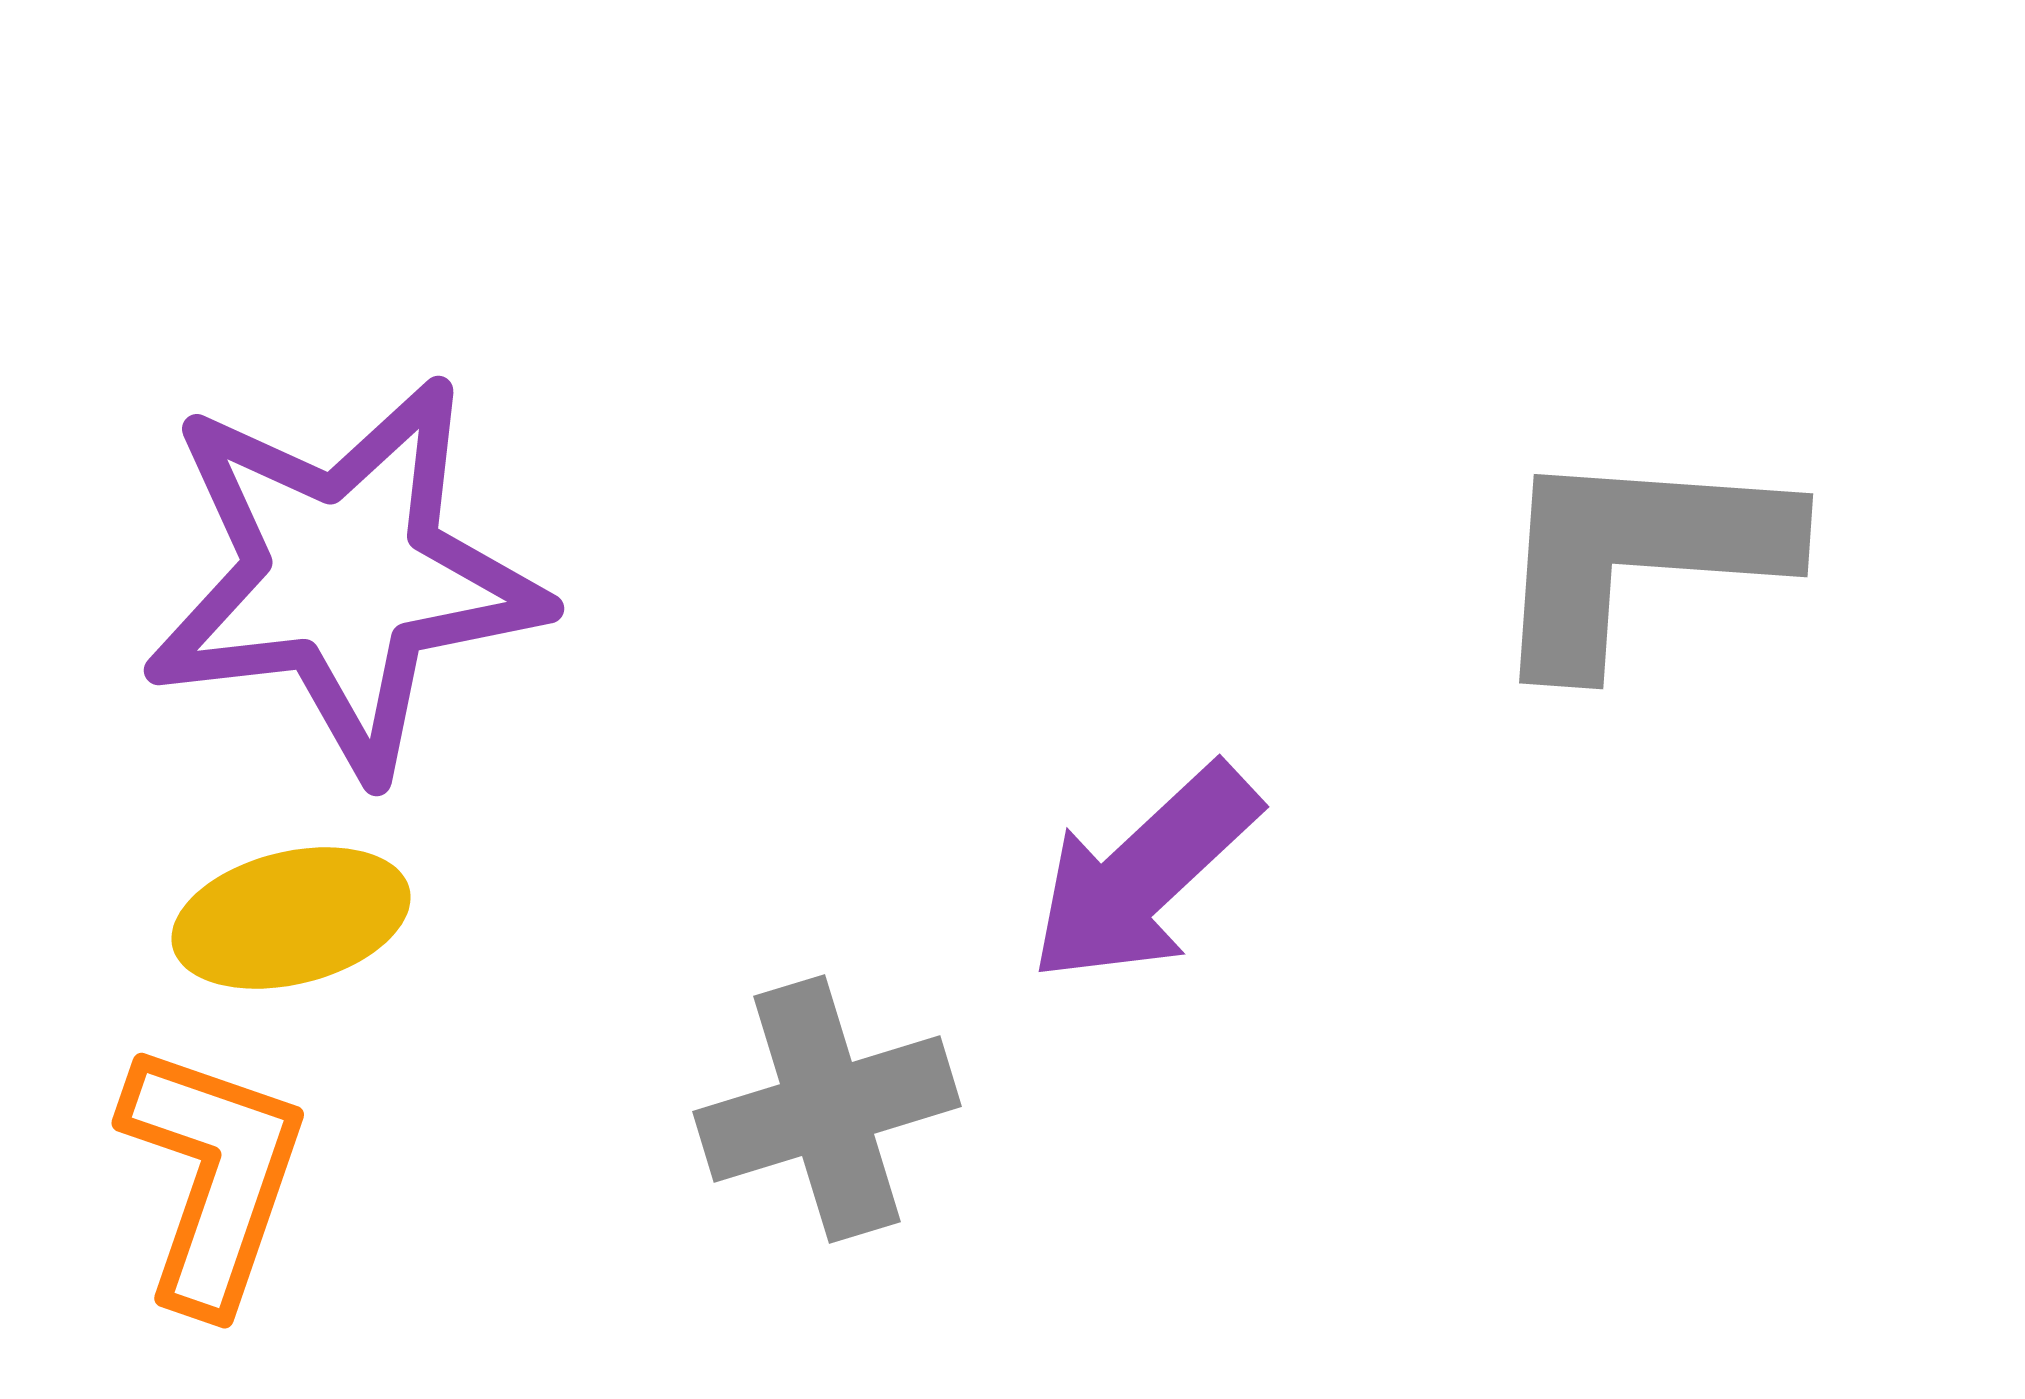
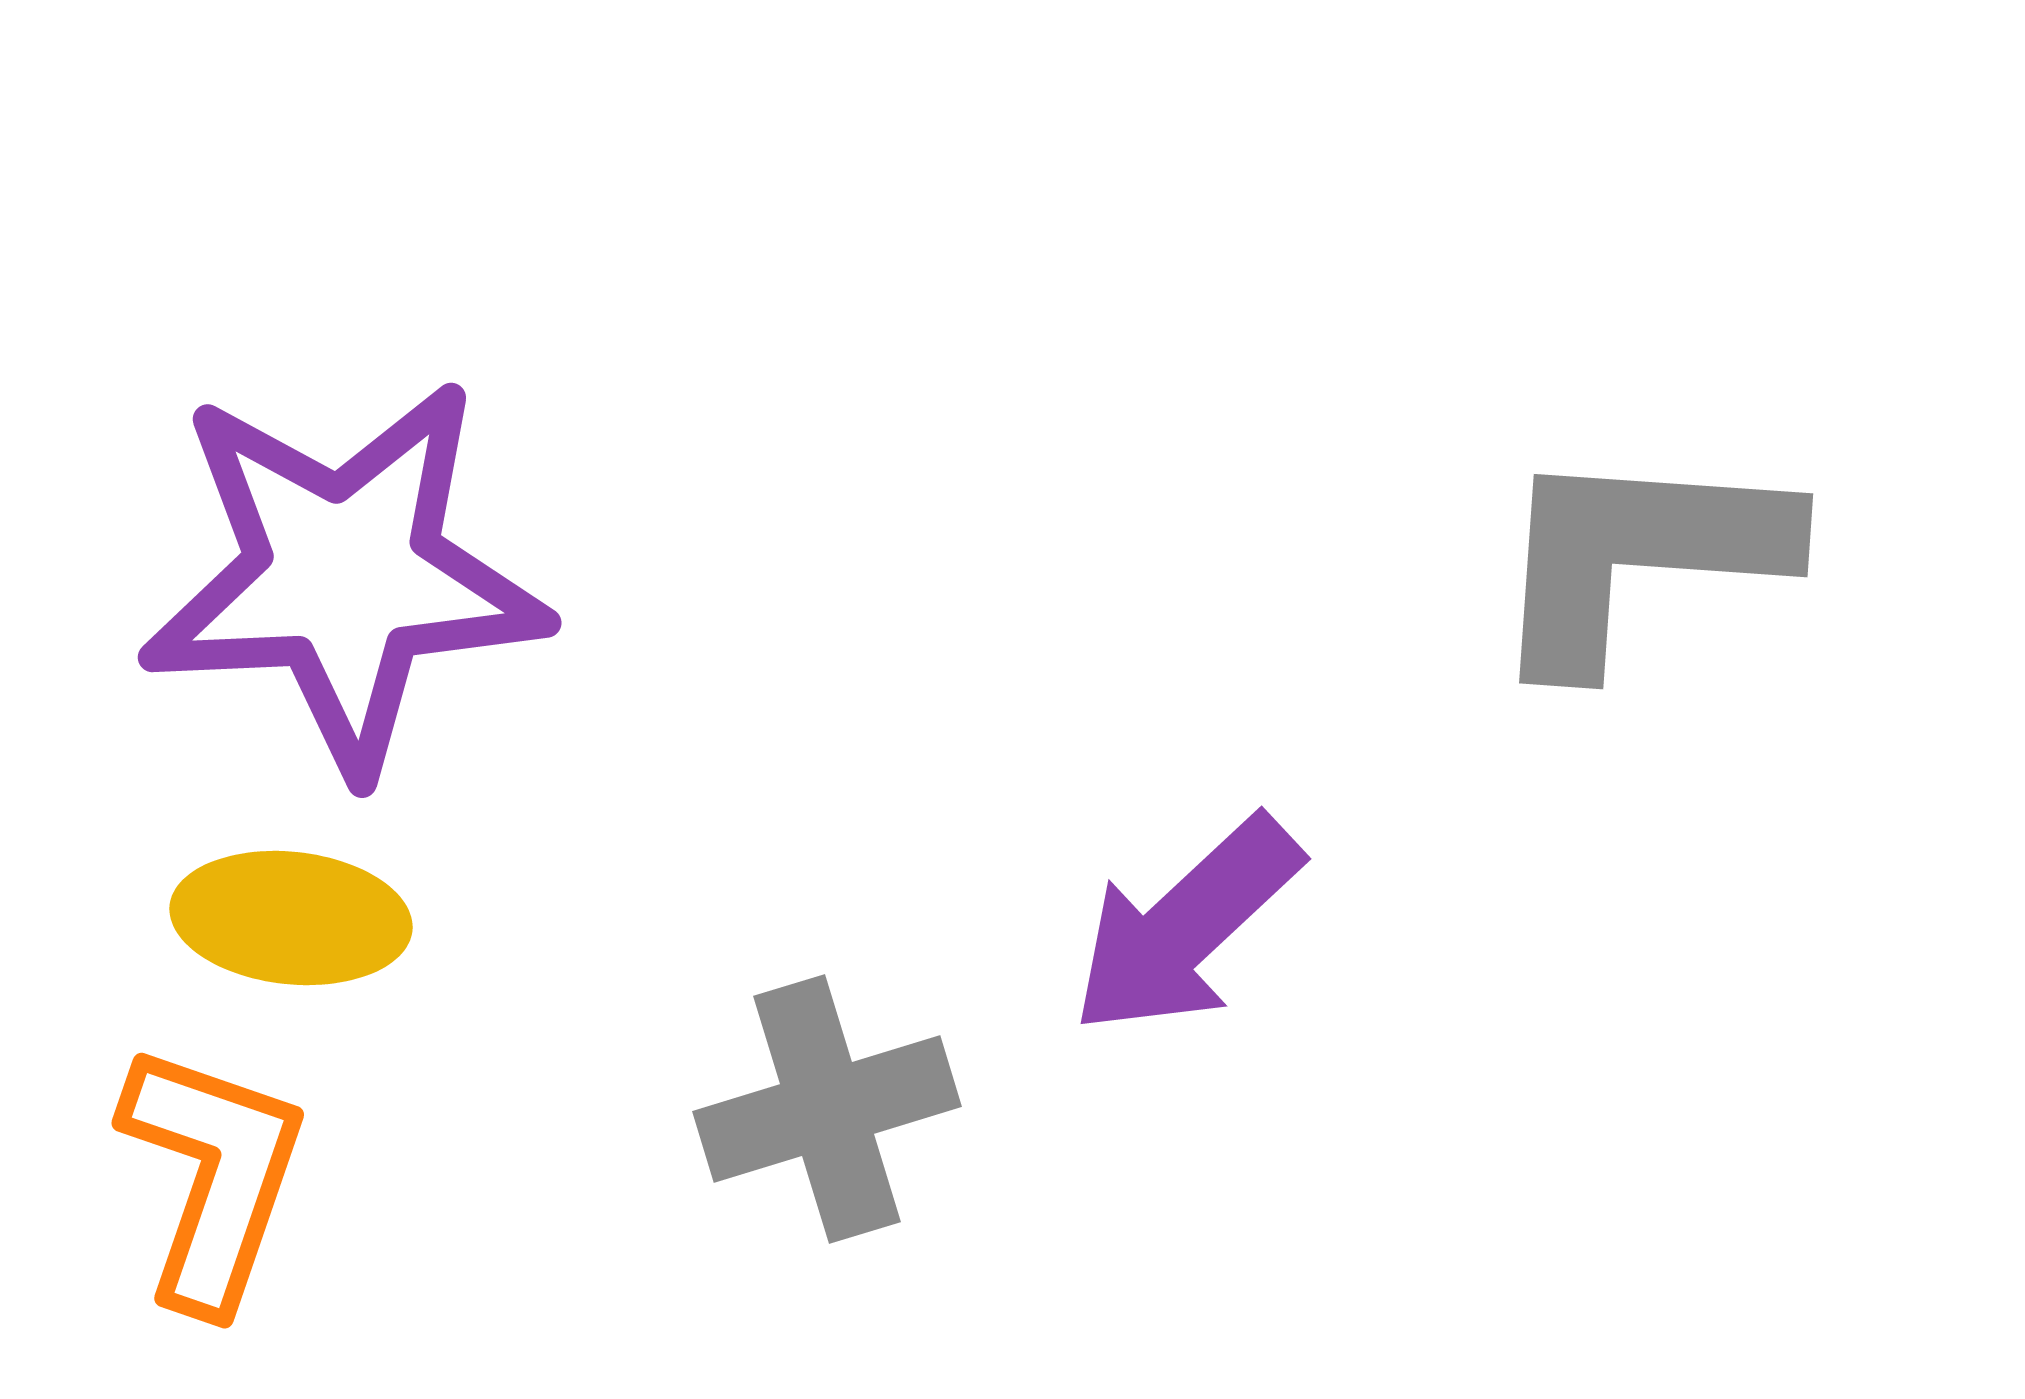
purple star: rotated 4 degrees clockwise
purple arrow: moved 42 px right, 52 px down
yellow ellipse: rotated 20 degrees clockwise
